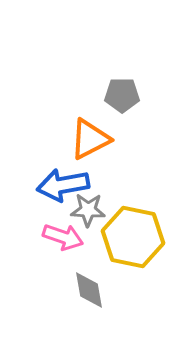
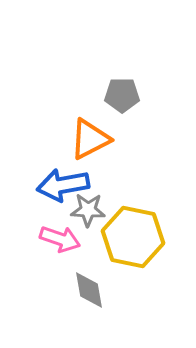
pink arrow: moved 3 px left, 2 px down
